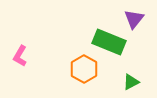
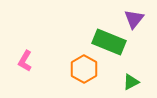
pink L-shape: moved 5 px right, 5 px down
